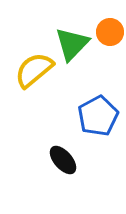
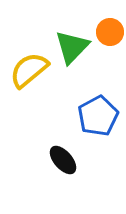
green triangle: moved 3 px down
yellow semicircle: moved 5 px left
